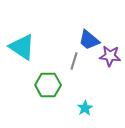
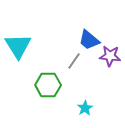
cyan triangle: moved 4 px left, 1 px up; rotated 24 degrees clockwise
gray line: rotated 18 degrees clockwise
